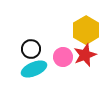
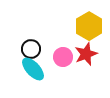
yellow hexagon: moved 3 px right, 4 px up
red star: moved 1 px right, 1 px up
cyan ellipse: moved 1 px left; rotated 70 degrees clockwise
